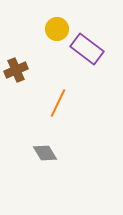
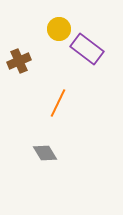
yellow circle: moved 2 px right
brown cross: moved 3 px right, 9 px up
